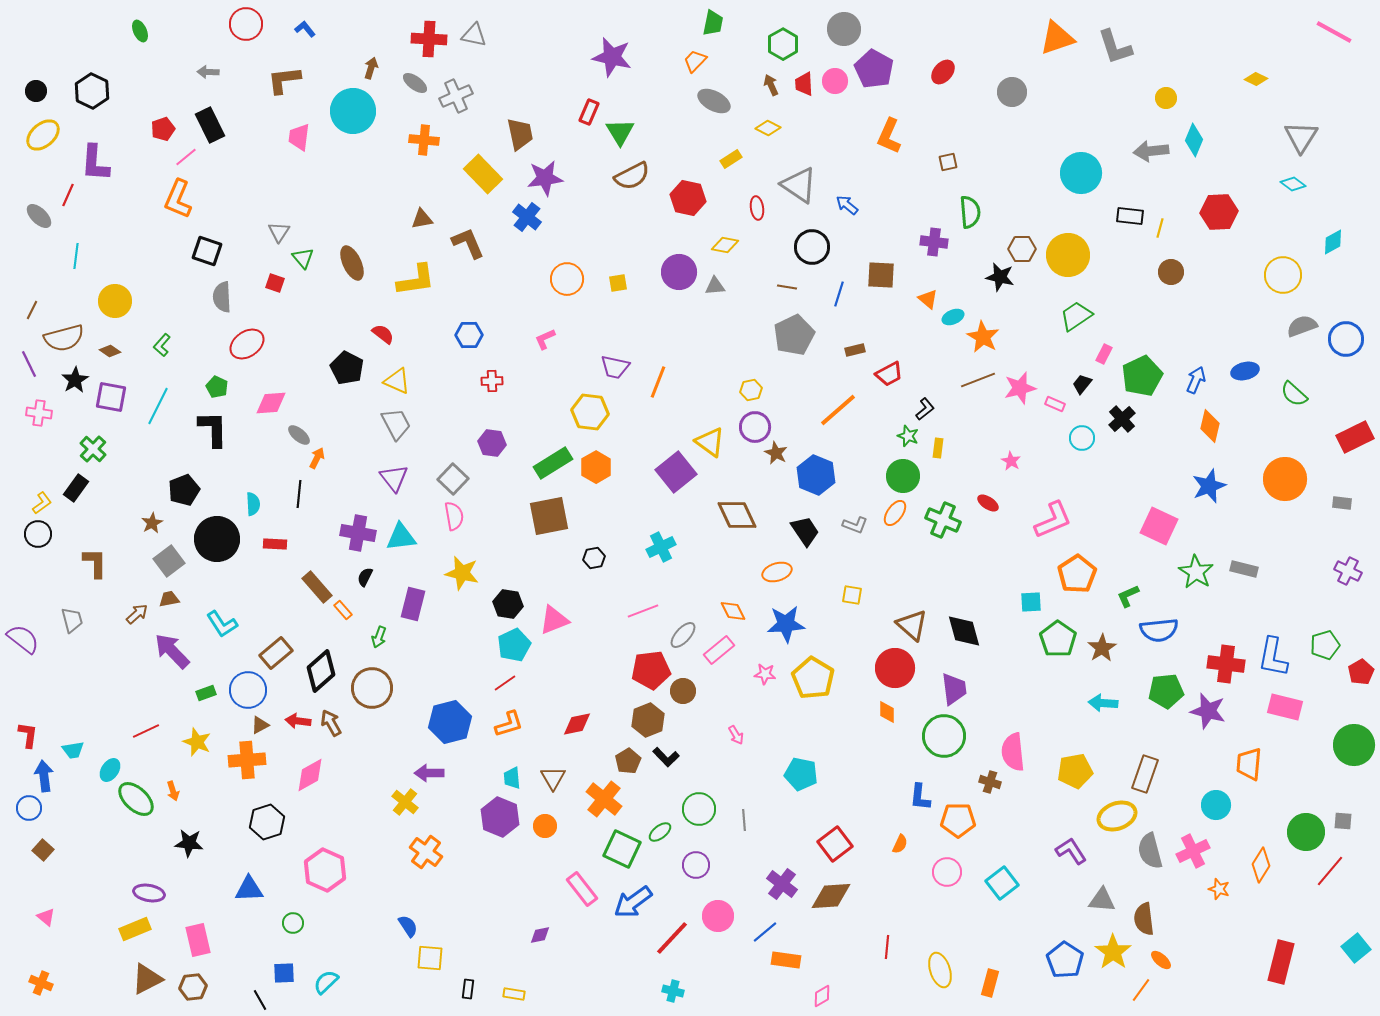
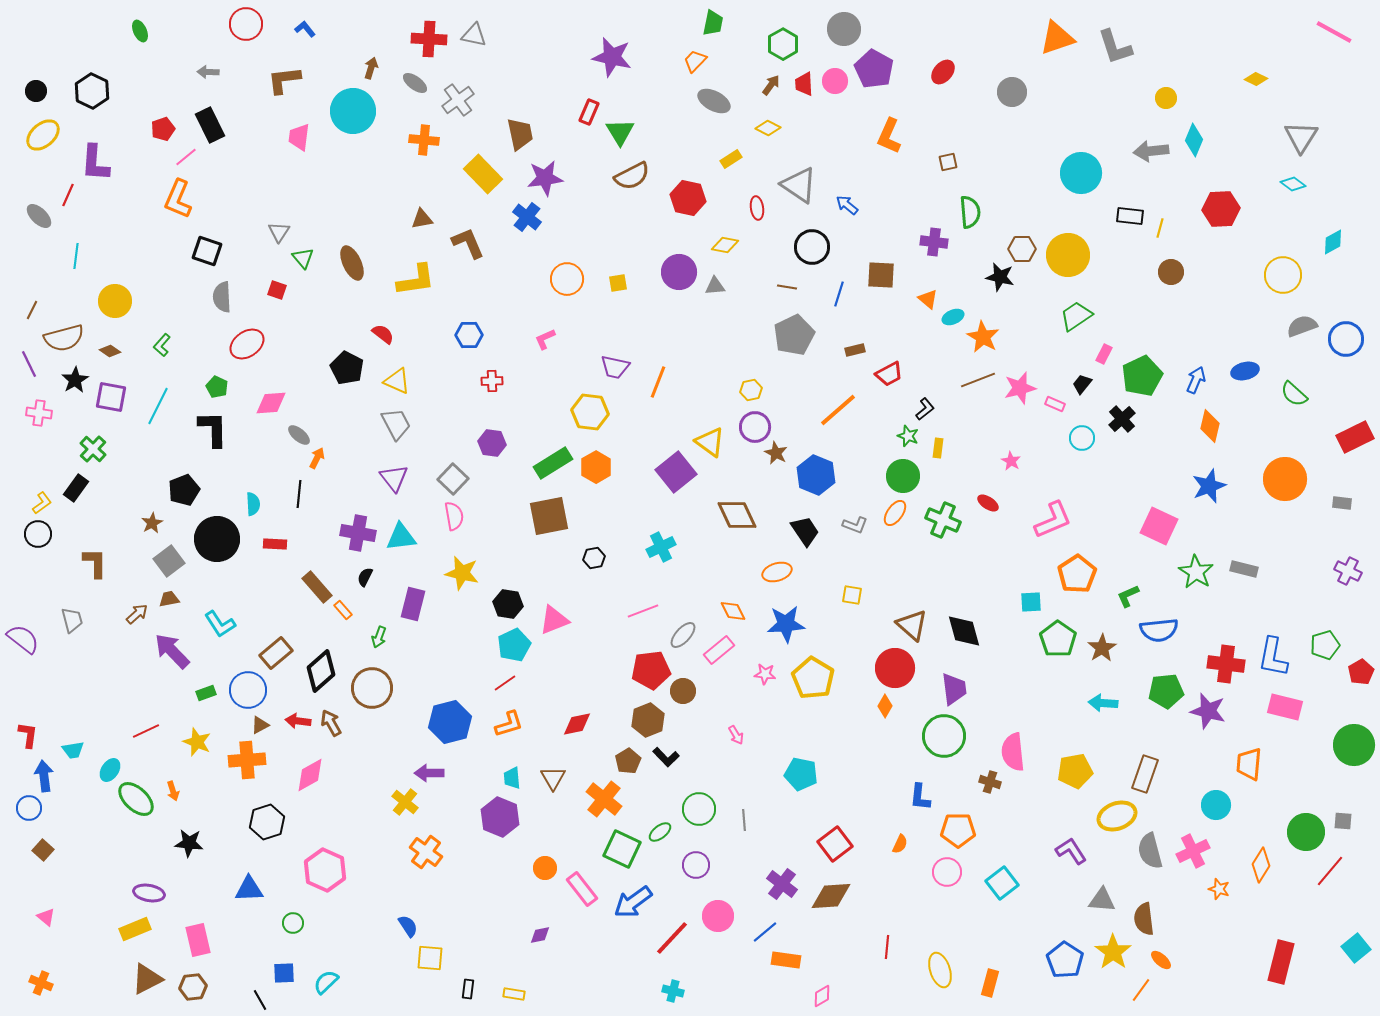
brown arrow at (771, 85): rotated 60 degrees clockwise
gray cross at (456, 96): moved 2 px right, 4 px down; rotated 12 degrees counterclockwise
red hexagon at (1219, 212): moved 2 px right, 3 px up
red square at (275, 283): moved 2 px right, 7 px down
cyan L-shape at (222, 624): moved 2 px left
orange diamond at (887, 712): moved 2 px left, 6 px up; rotated 30 degrees clockwise
orange pentagon at (958, 820): moved 10 px down
orange circle at (545, 826): moved 42 px down
